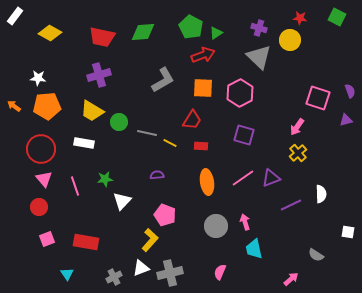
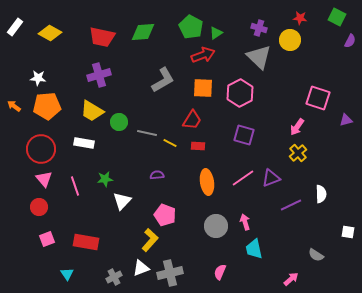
white rectangle at (15, 16): moved 11 px down
purple semicircle at (350, 91): moved 50 px up; rotated 48 degrees clockwise
red rectangle at (201, 146): moved 3 px left
